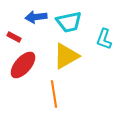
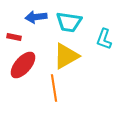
cyan trapezoid: rotated 20 degrees clockwise
red rectangle: rotated 16 degrees counterclockwise
orange line: moved 6 px up
